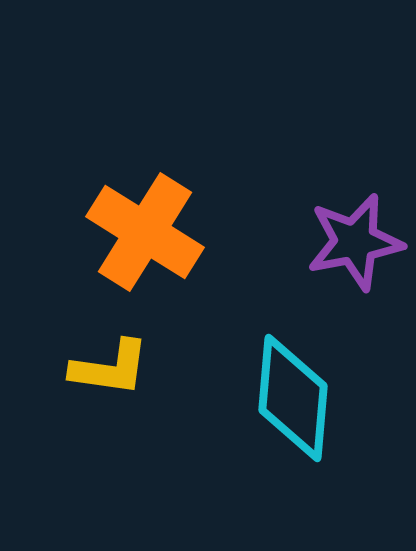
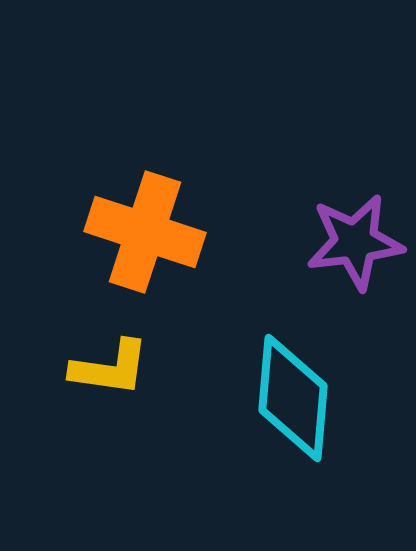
orange cross: rotated 14 degrees counterclockwise
purple star: rotated 4 degrees clockwise
